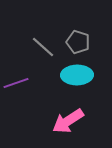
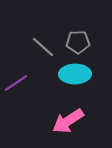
gray pentagon: rotated 20 degrees counterclockwise
cyan ellipse: moved 2 px left, 1 px up
purple line: rotated 15 degrees counterclockwise
